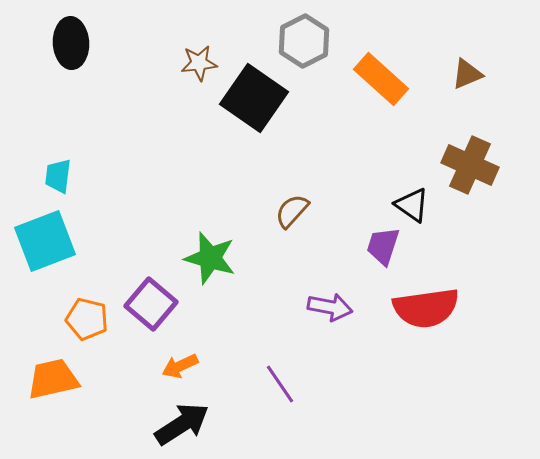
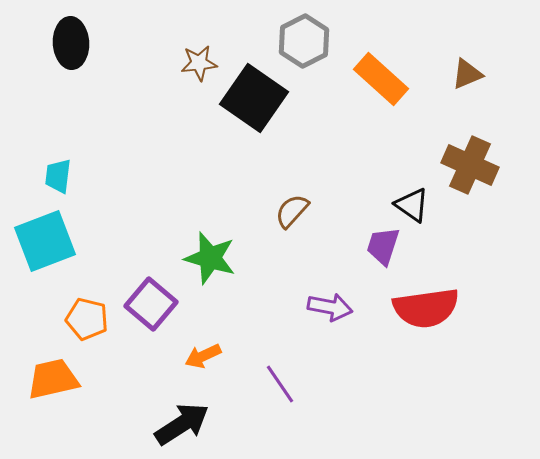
orange arrow: moved 23 px right, 10 px up
